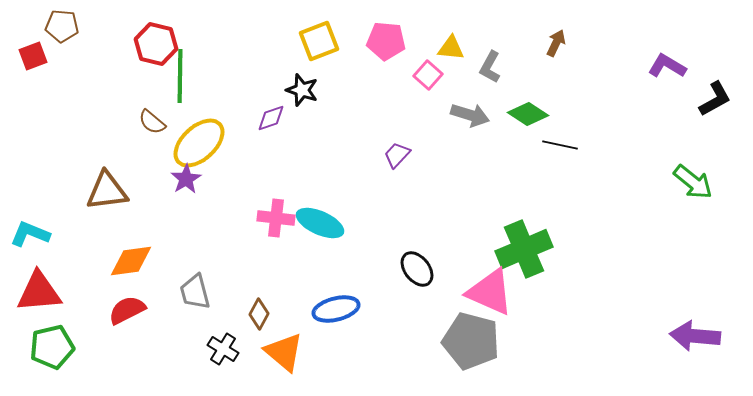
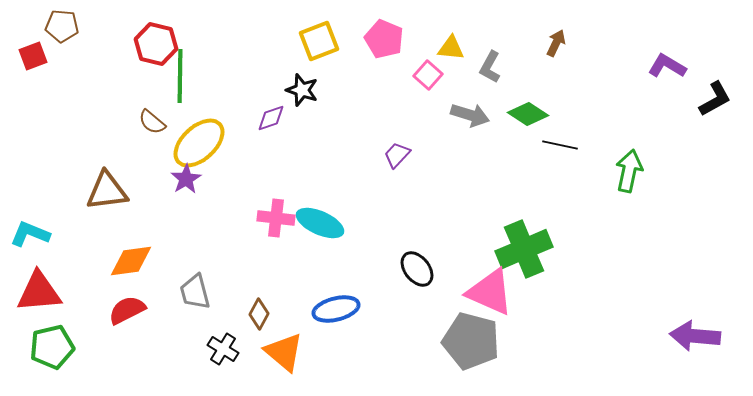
pink pentagon: moved 2 px left, 2 px up; rotated 18 degrees clockwise
green arrow: moved 64 px left, 11 px up; rotated 117 degrees counterclockwise
